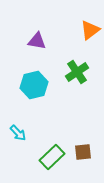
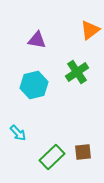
purple triangle: moved 1 px up
